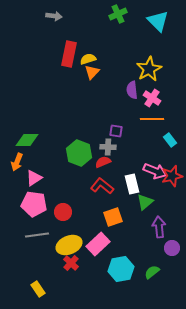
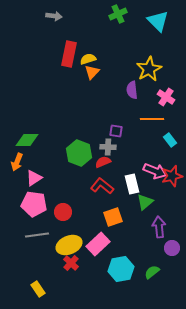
pink cross: moved 14 px right, 1 px up
